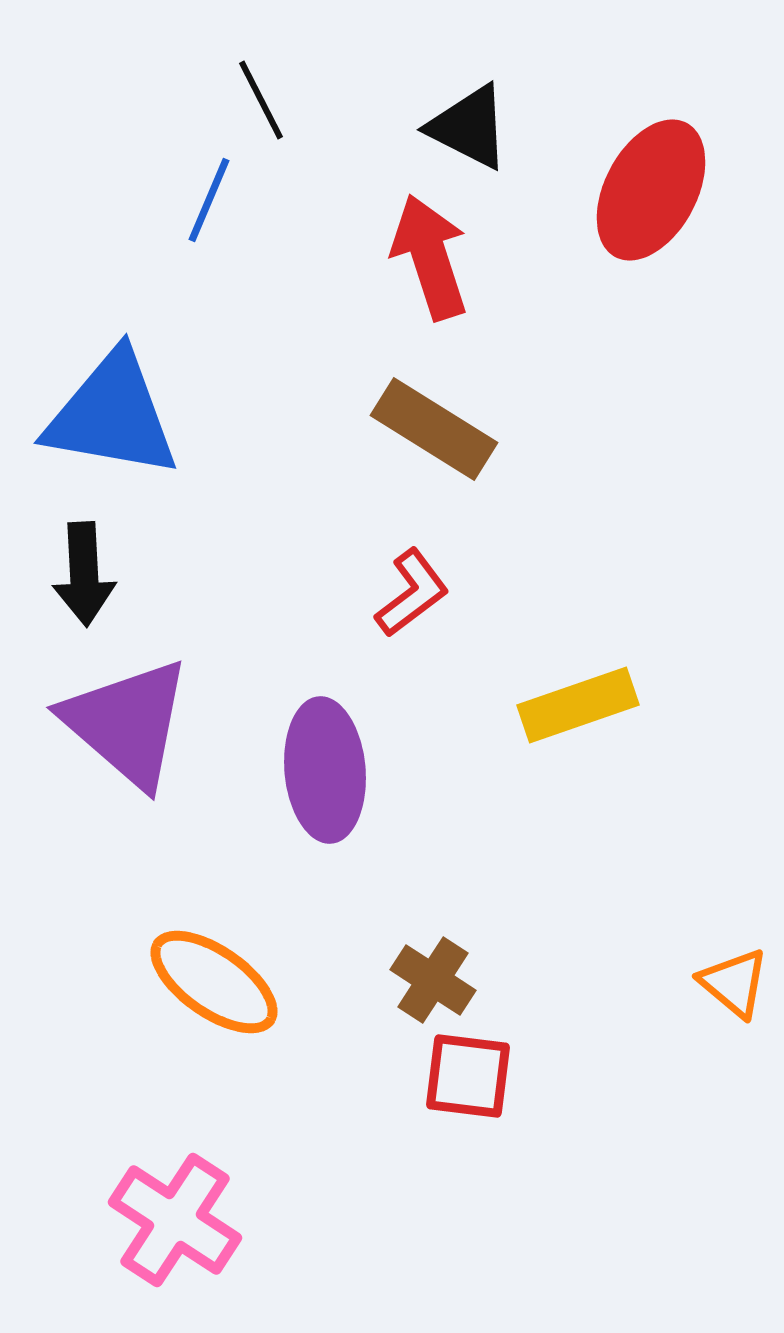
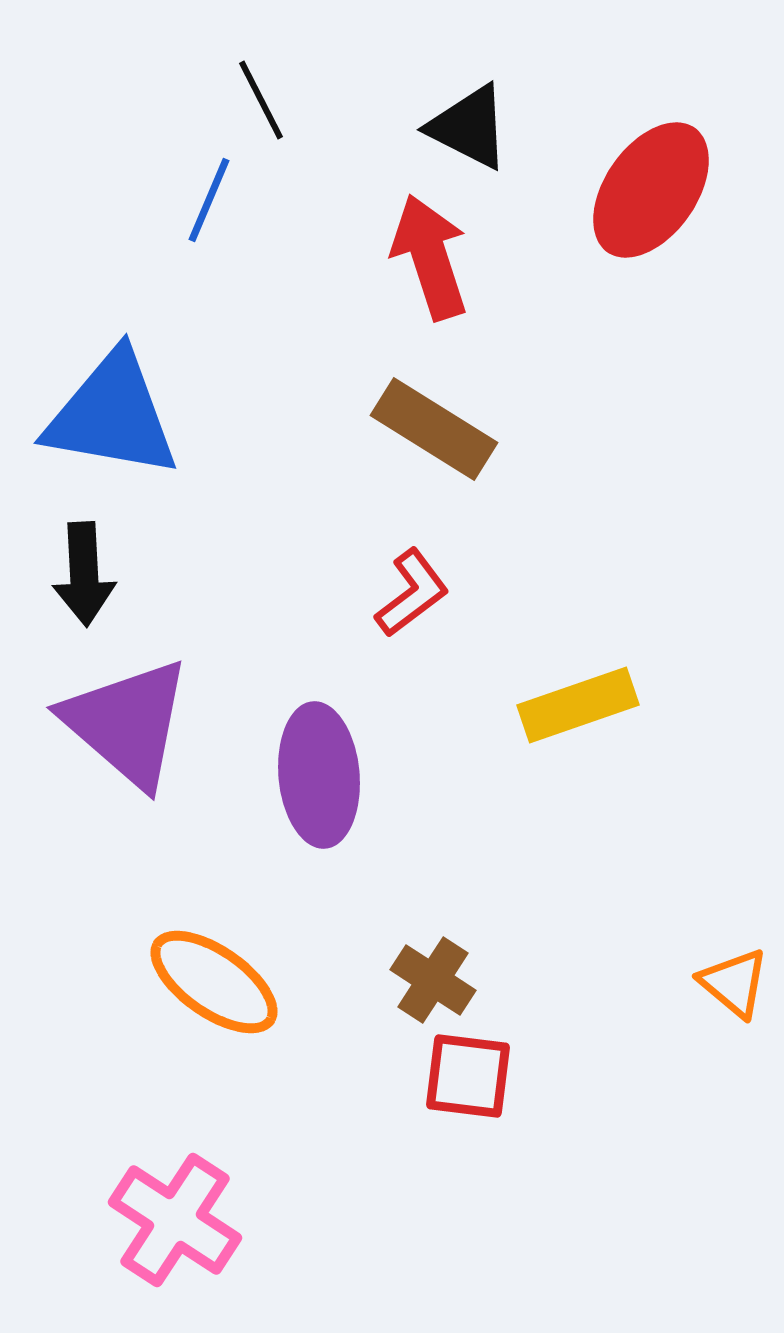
red ellipse: rotated 7 degrees clockwise
purple ellipse: moved 6 px left, 5 px down
